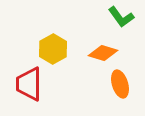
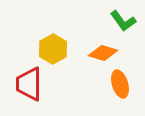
green L-shape: moved 2 px right, 4 px down
